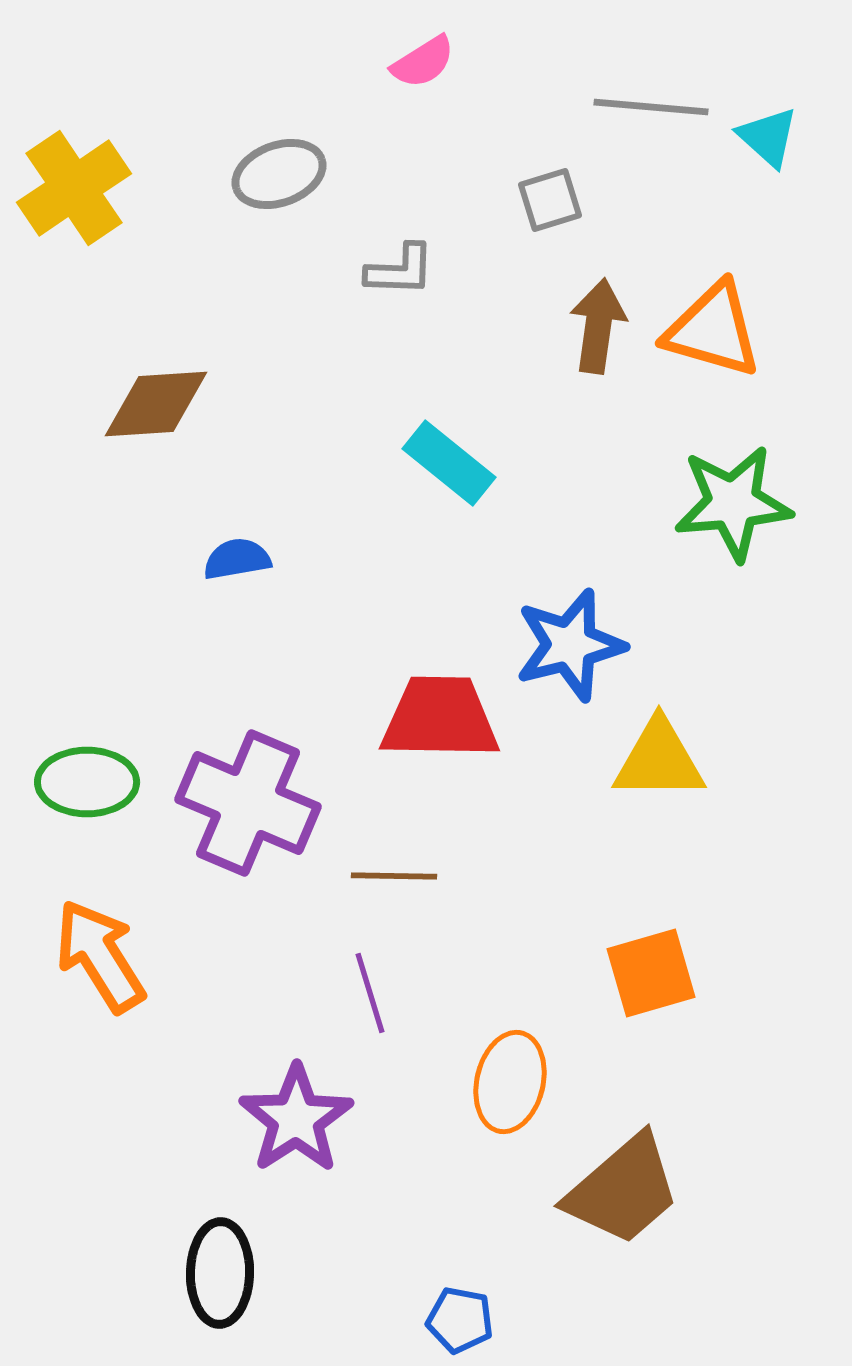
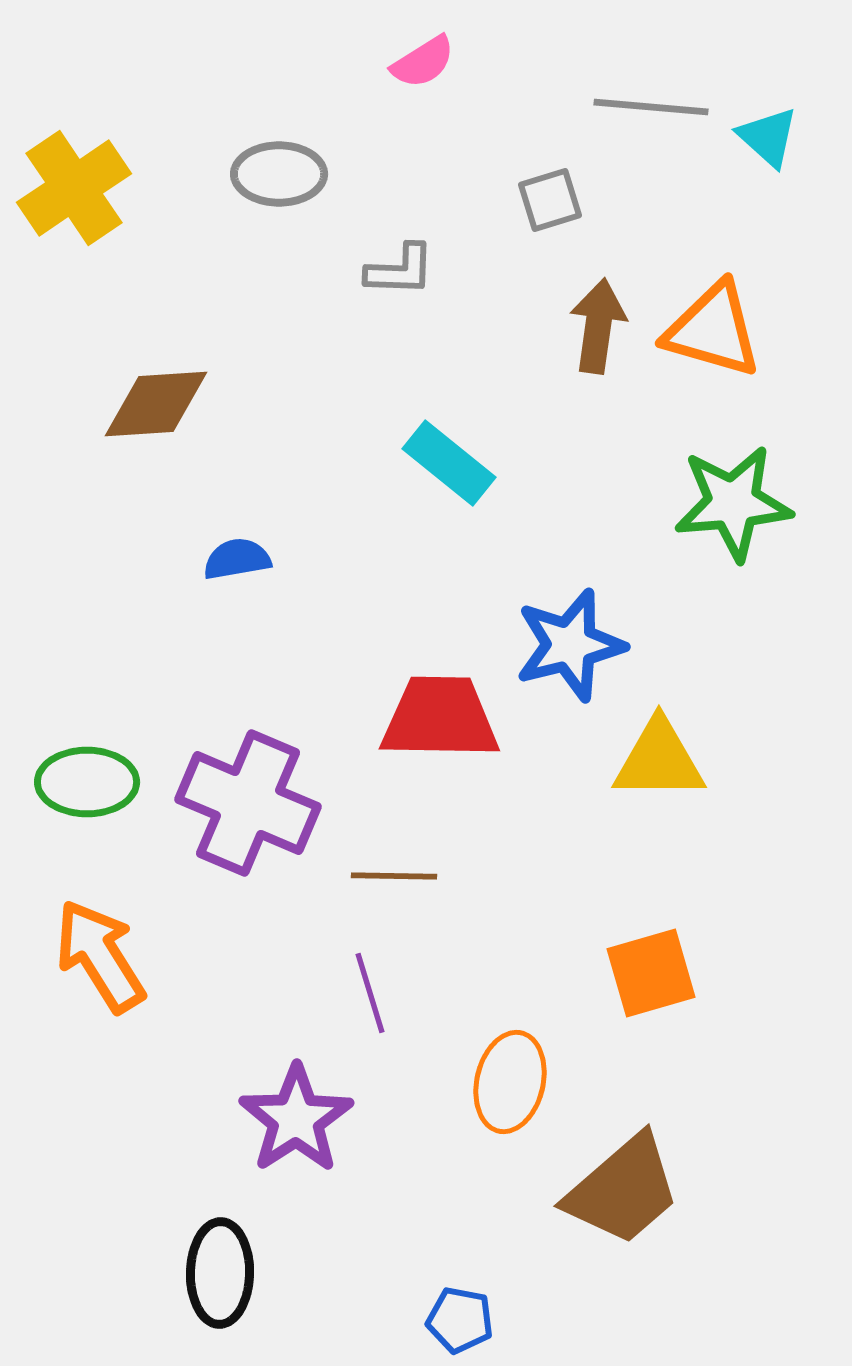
gray ellipse: rotated 20 degrees clockwise
